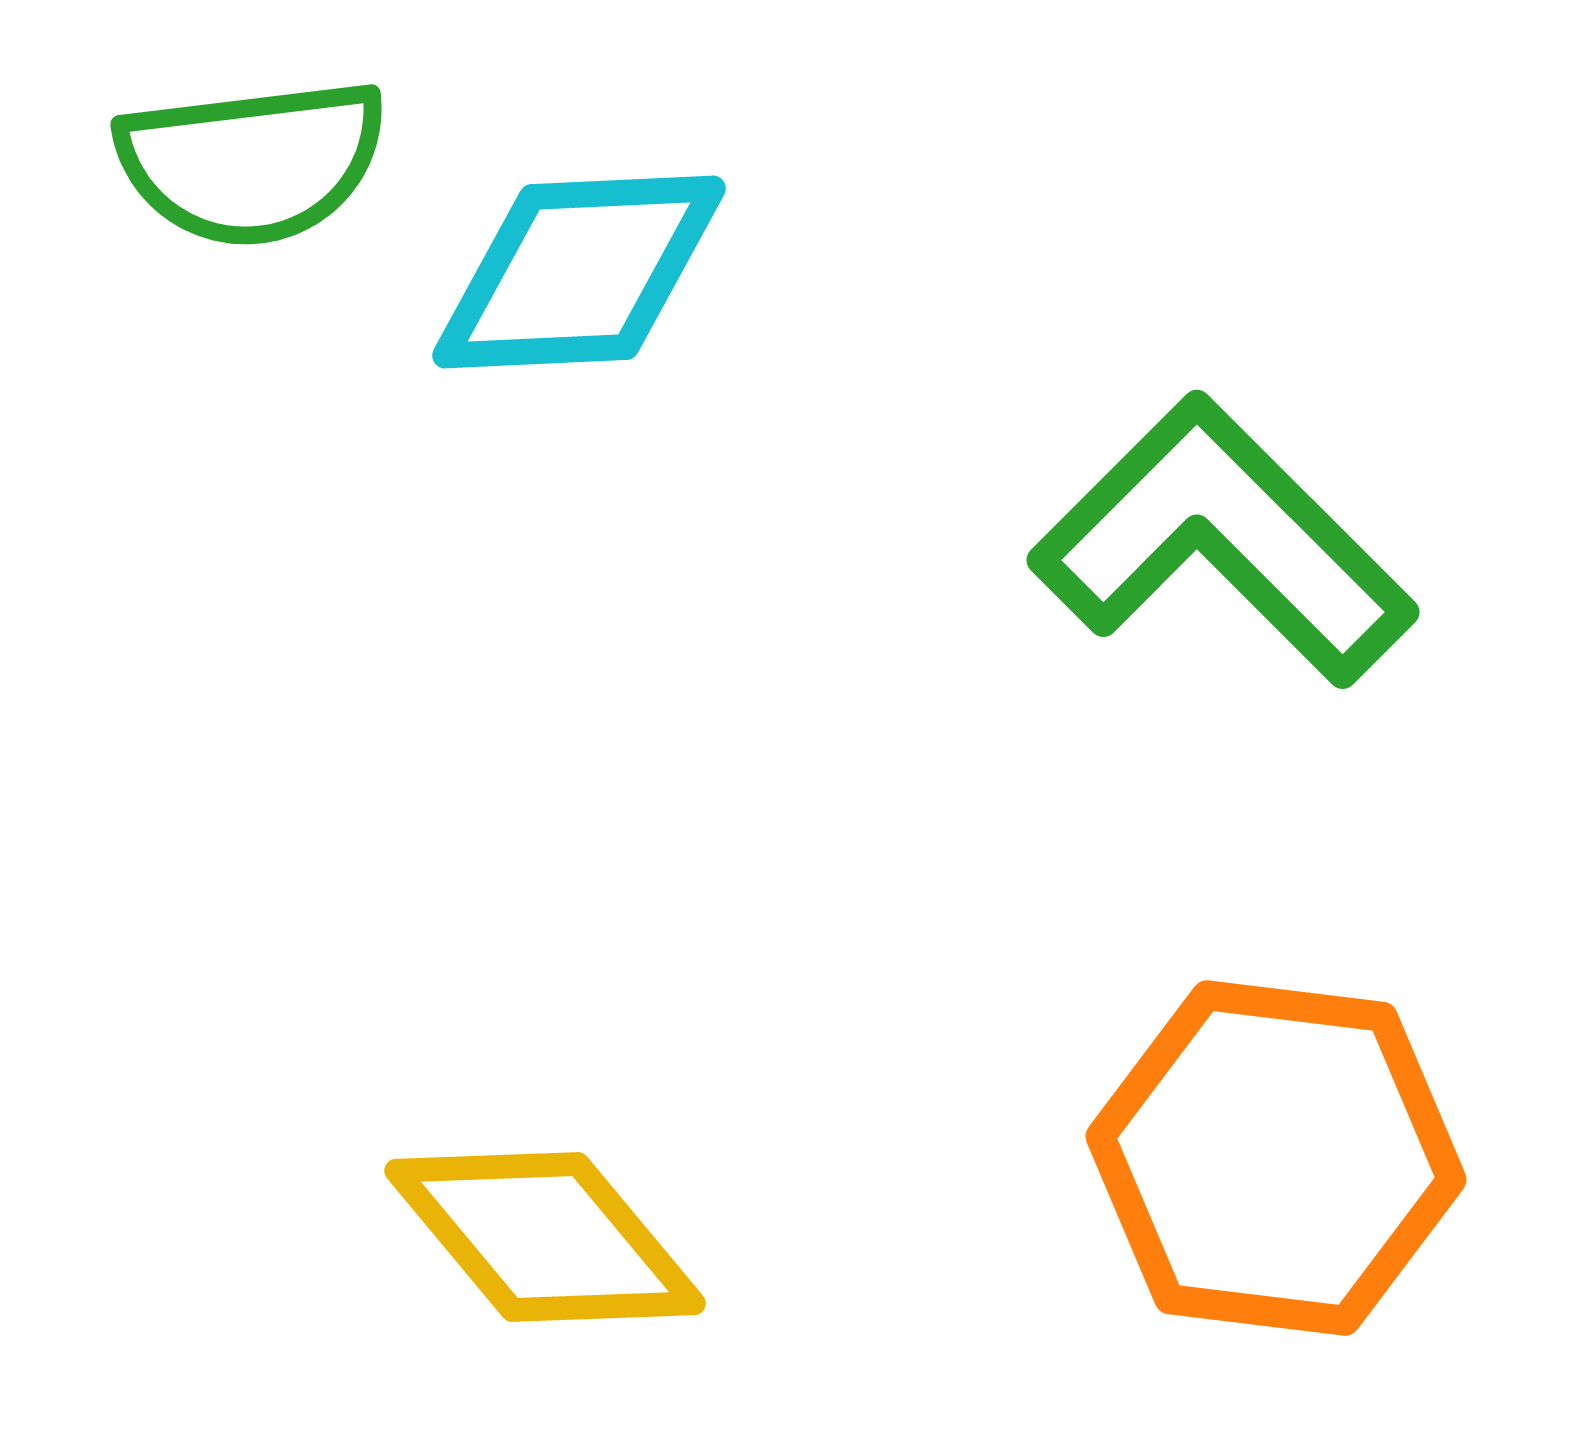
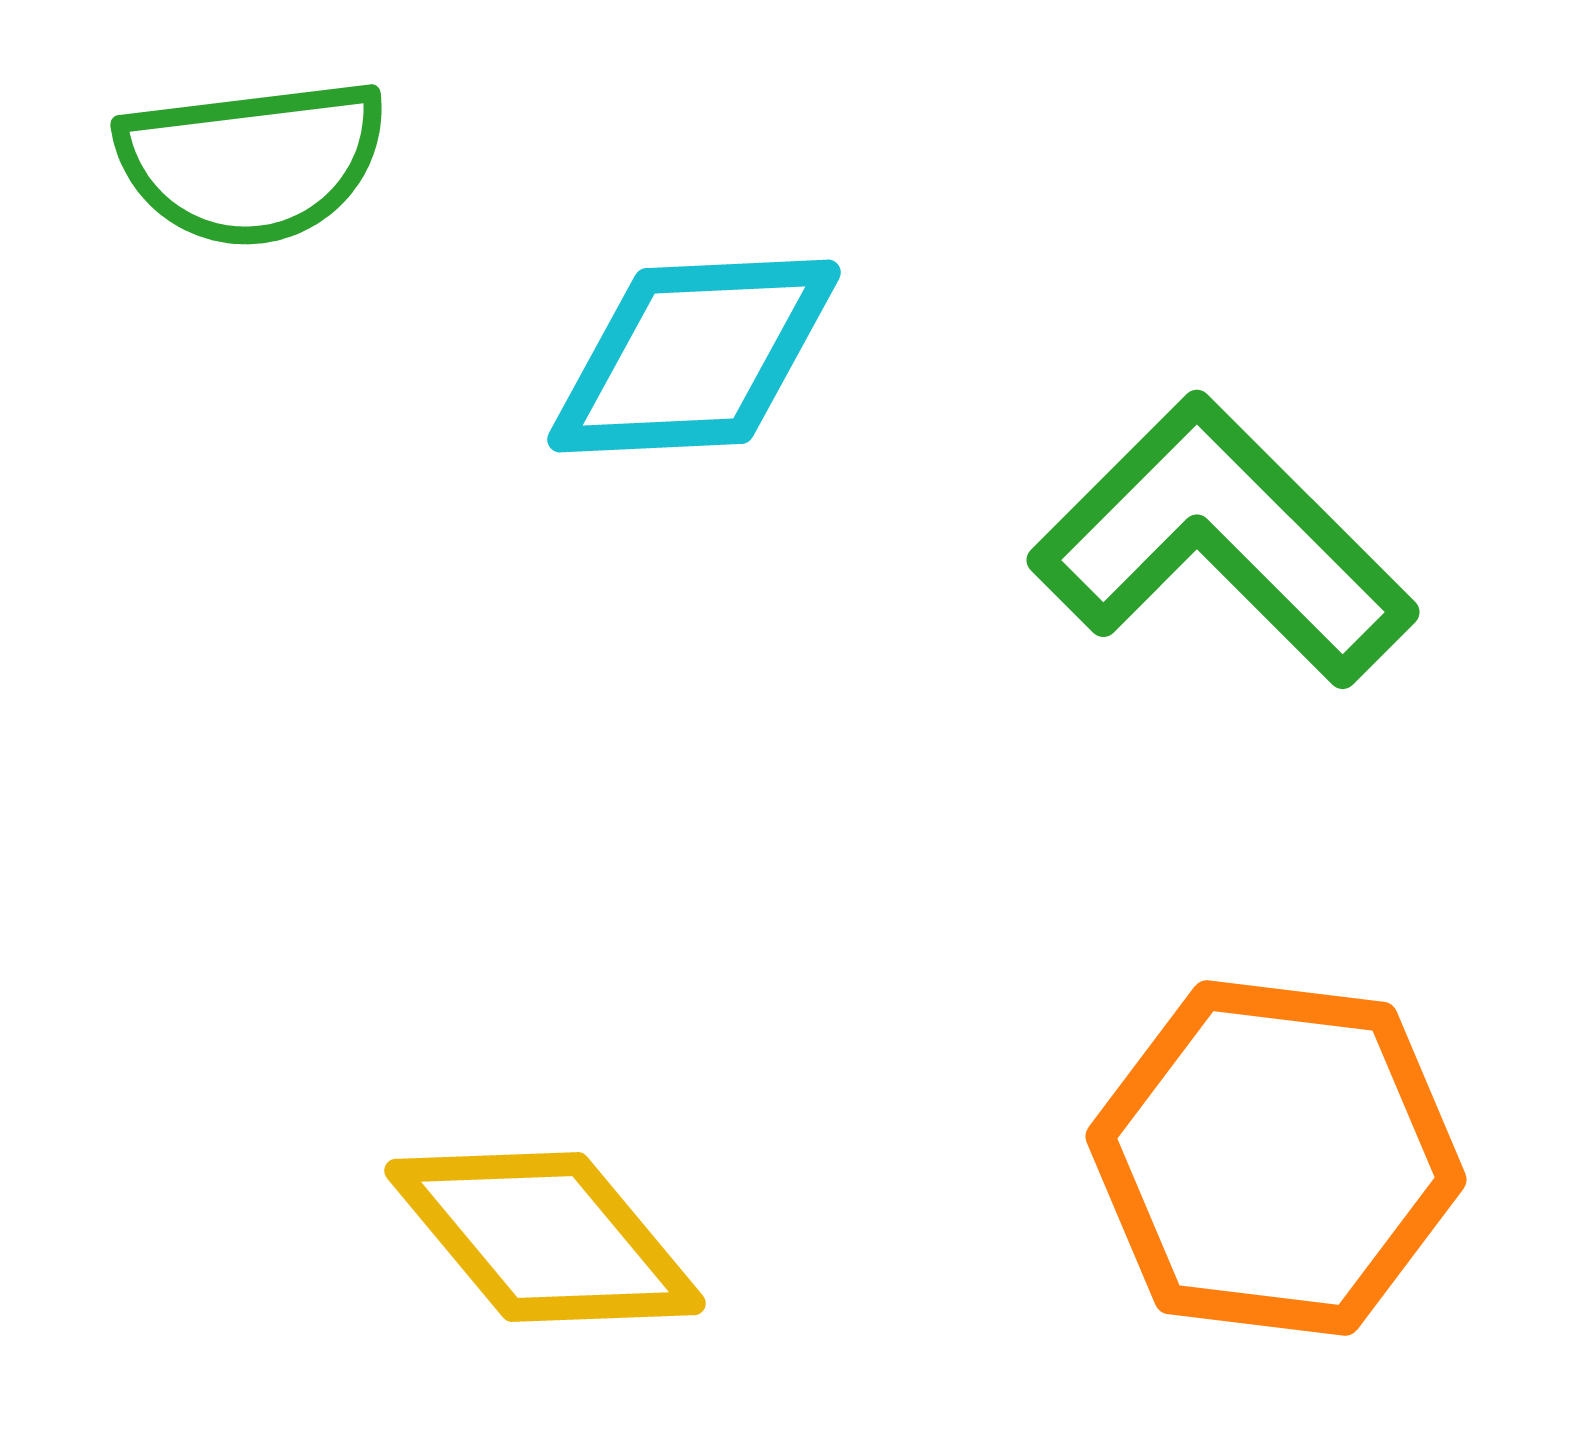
cyan diamond: moved 115 px right, 84 px down
